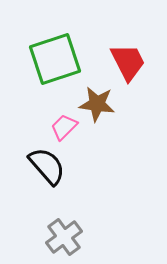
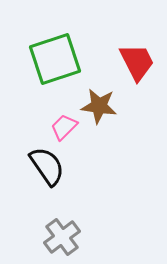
red trapezoid: moved 9 px right
brown star: moved 2 px right, 2 px down
black semicircle: rotated 6 degrees clockwise
gray cross: moved 2 px left
